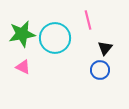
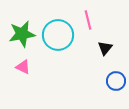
cyan circle: moved 3 px right, 3 px up
blue circle: moved 16 px right, 11 px down
